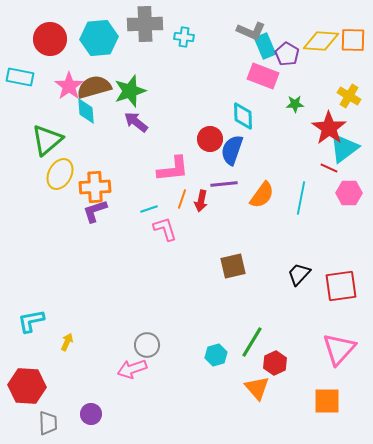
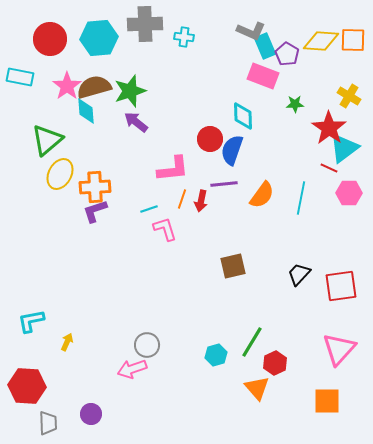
pink star at (69, 86): moved 2 px left
